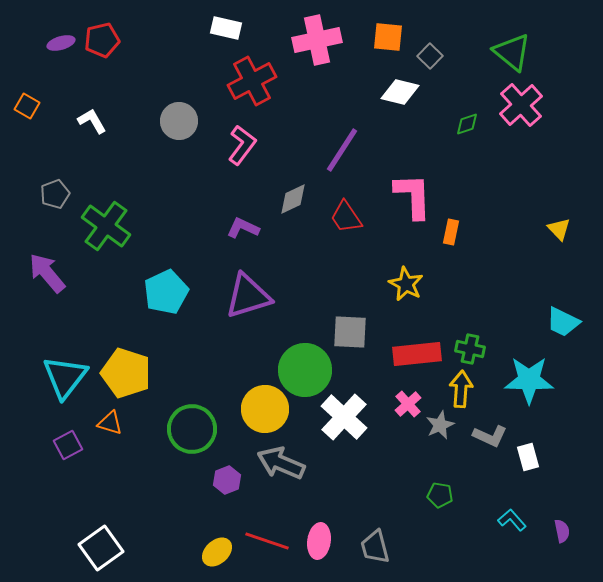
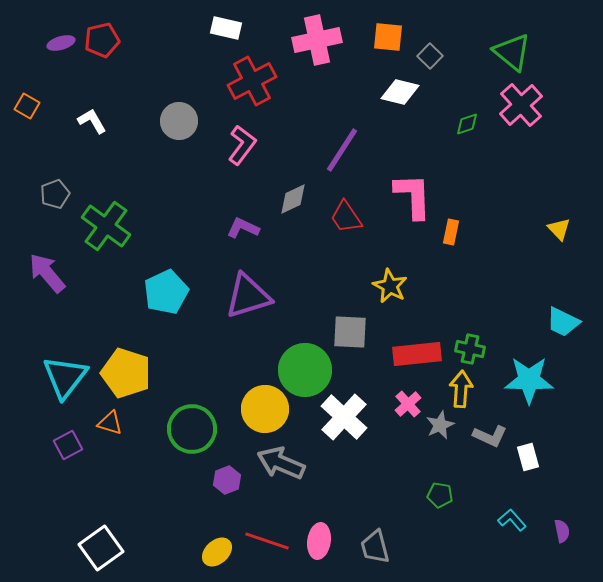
yellow star at (406, 284): moved 16 px left, 2 px down
